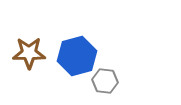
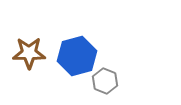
gray hexagon: rotated 15 degrees clockwise
